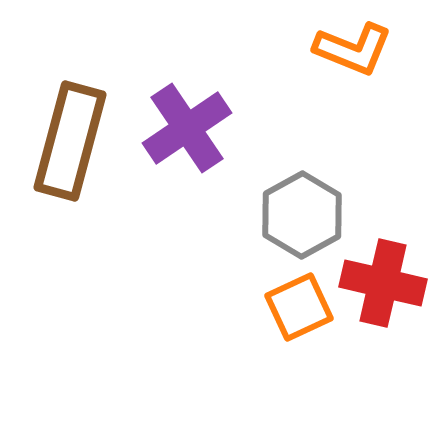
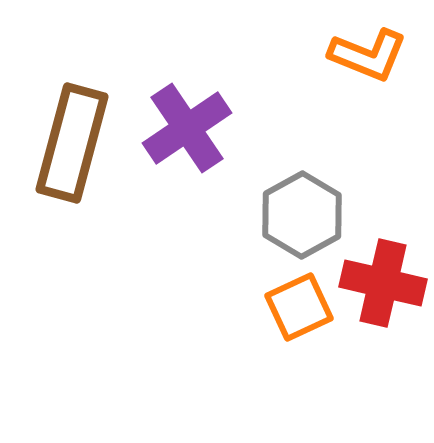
orange L-shape: moved 15 px right, 6 px down
brown rectangle: moved 2 px right, 2 px down
